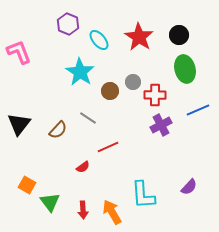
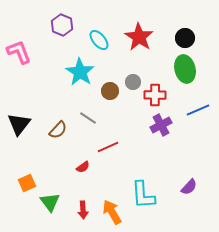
purple hexagon: moved 6 px left, 1 px down
black circle: moved 6 px right, 3 px down
orange square: moved 2 px up; rotated 36 degrees clockwise
